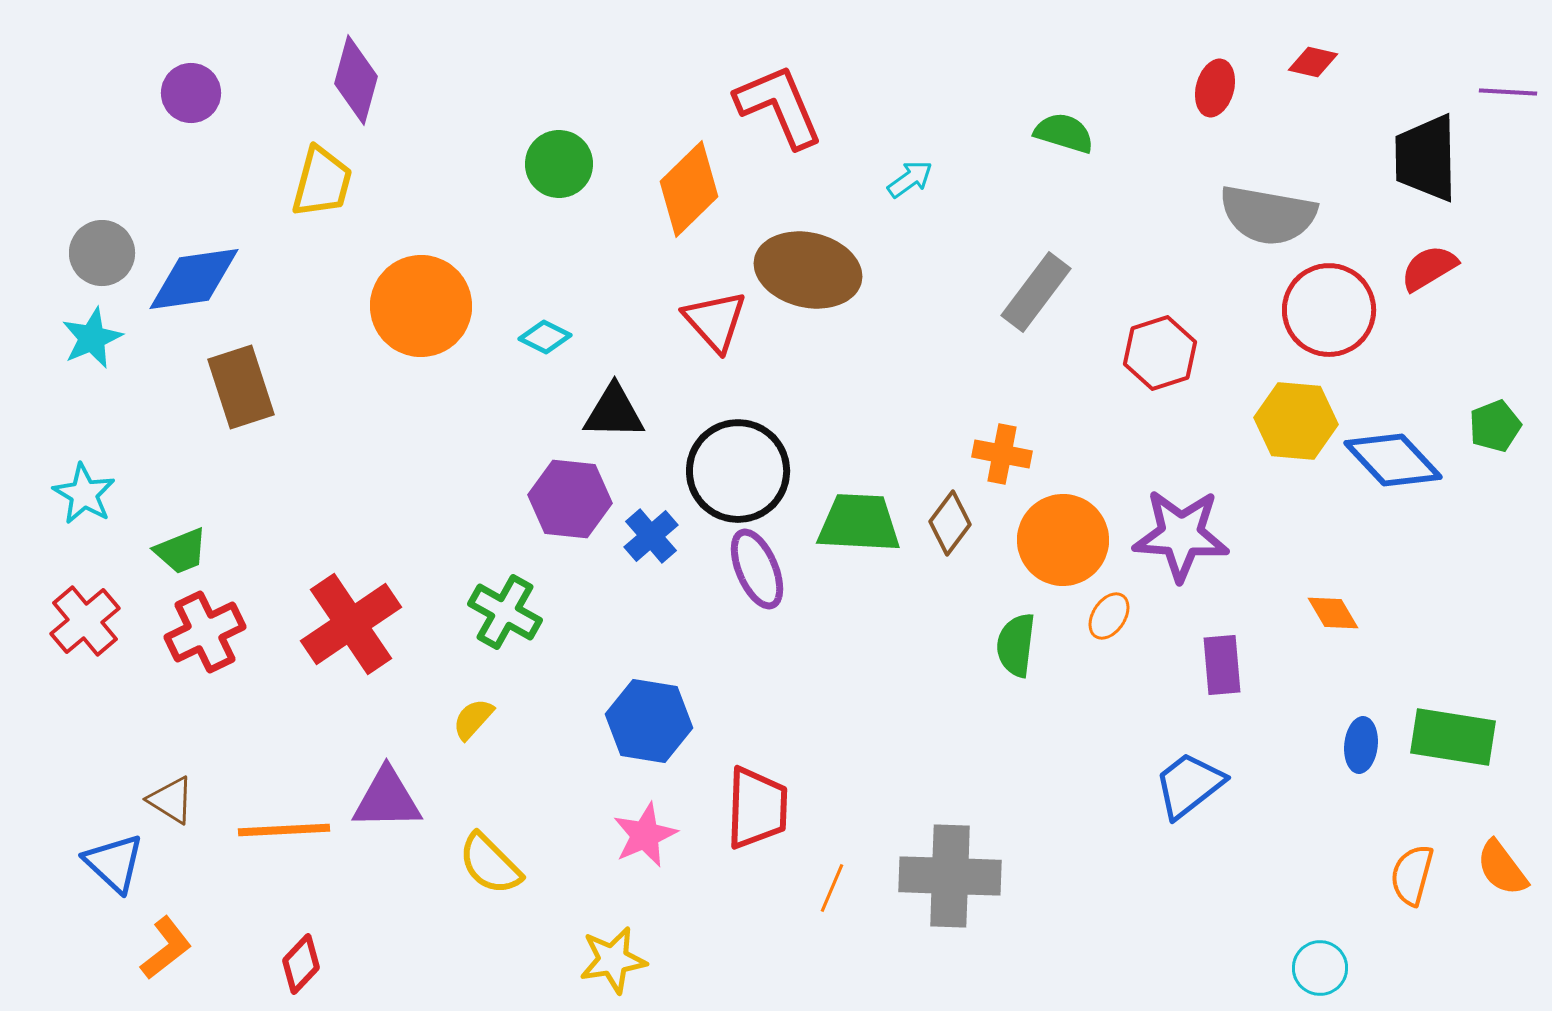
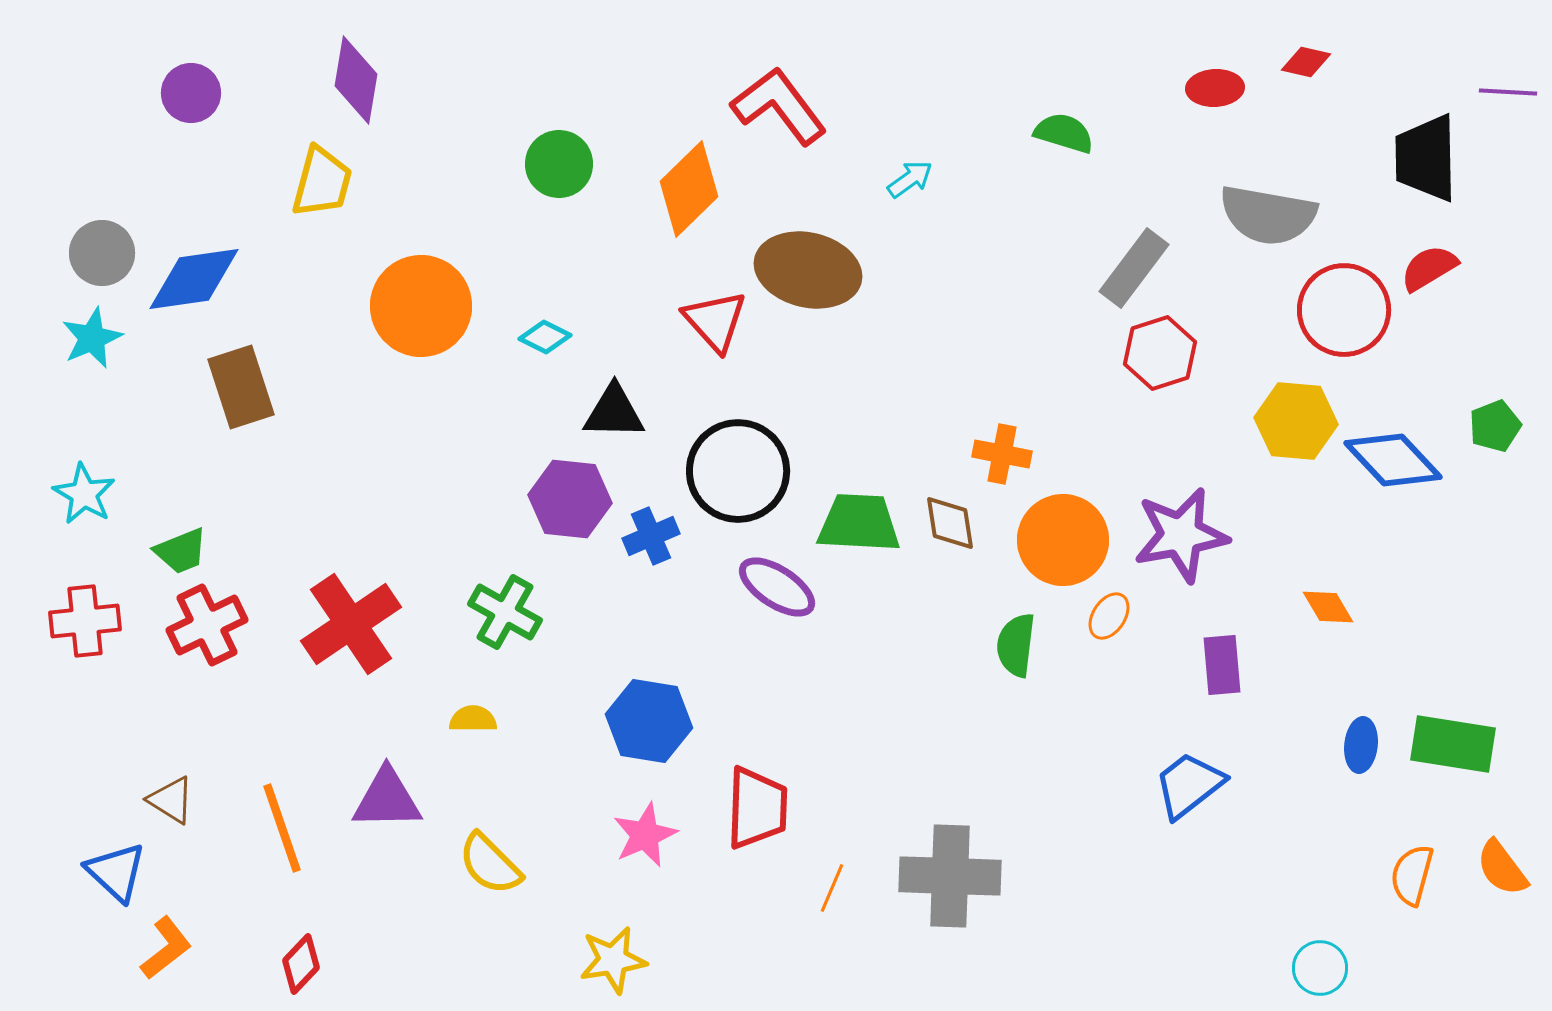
red diamond at (1313, 62): moved 7 px left
purple diamond at (356, 80): rotated 6 degrees counterclockwise
red ellipse at (1215, 88): rotated 72 degrees clockwise
red L-shape at (779, 106): rotated 14 degrees counterclockwise
gray rectangle at (1036, 292): moved 98 px right, 24 px up
red circle at (1329, 310): moved 15 px right
brown diamond at (950, 523): rotated 46 degrees counterclockwise
purple star at (1181, 535): rotated 14 degrees counterclockwise
blue cross at (651, 536): rotated 18 degrees clockwise
purple ellipse at (757, 569): moved 20 px right, 18 px down; rotated 34 degrees counterclockwise
orange diamond at (1333, 613): moved 5 px left, 6 px up
red cross at (85, 621): rotated 34 degrees clockwise
red cross at (205, 632): moved 2 px right, 7 px up
yellow semicircle at (473, 719): rotated 48 degrees clockwise
green rectangle at (1453, 737): moved 7 px down
orange line at (284, 830): moved 2 px left, 2 px up; rotated 74 degrees clockwise
blue triangle at (114, 863): moved 2 px right, 9 px down
